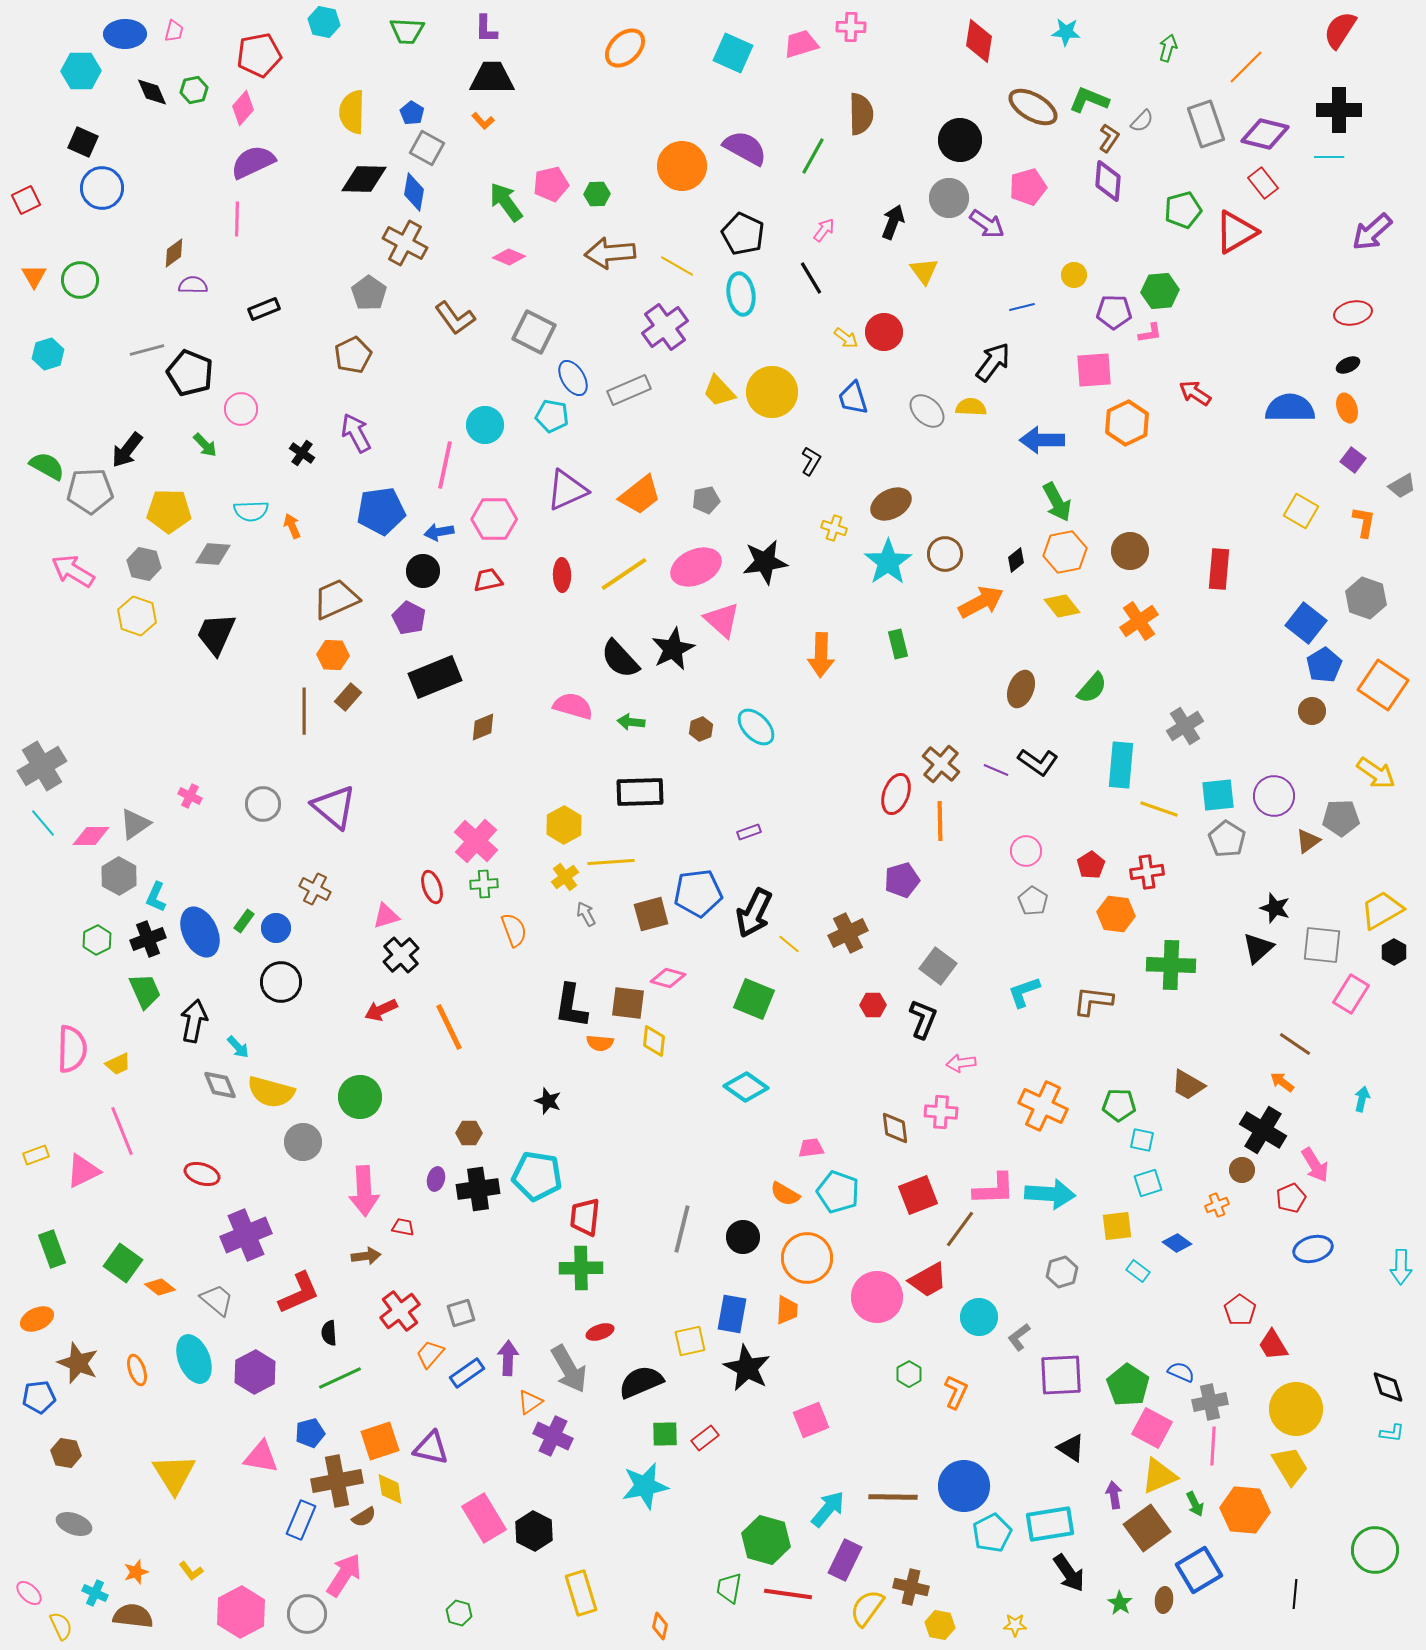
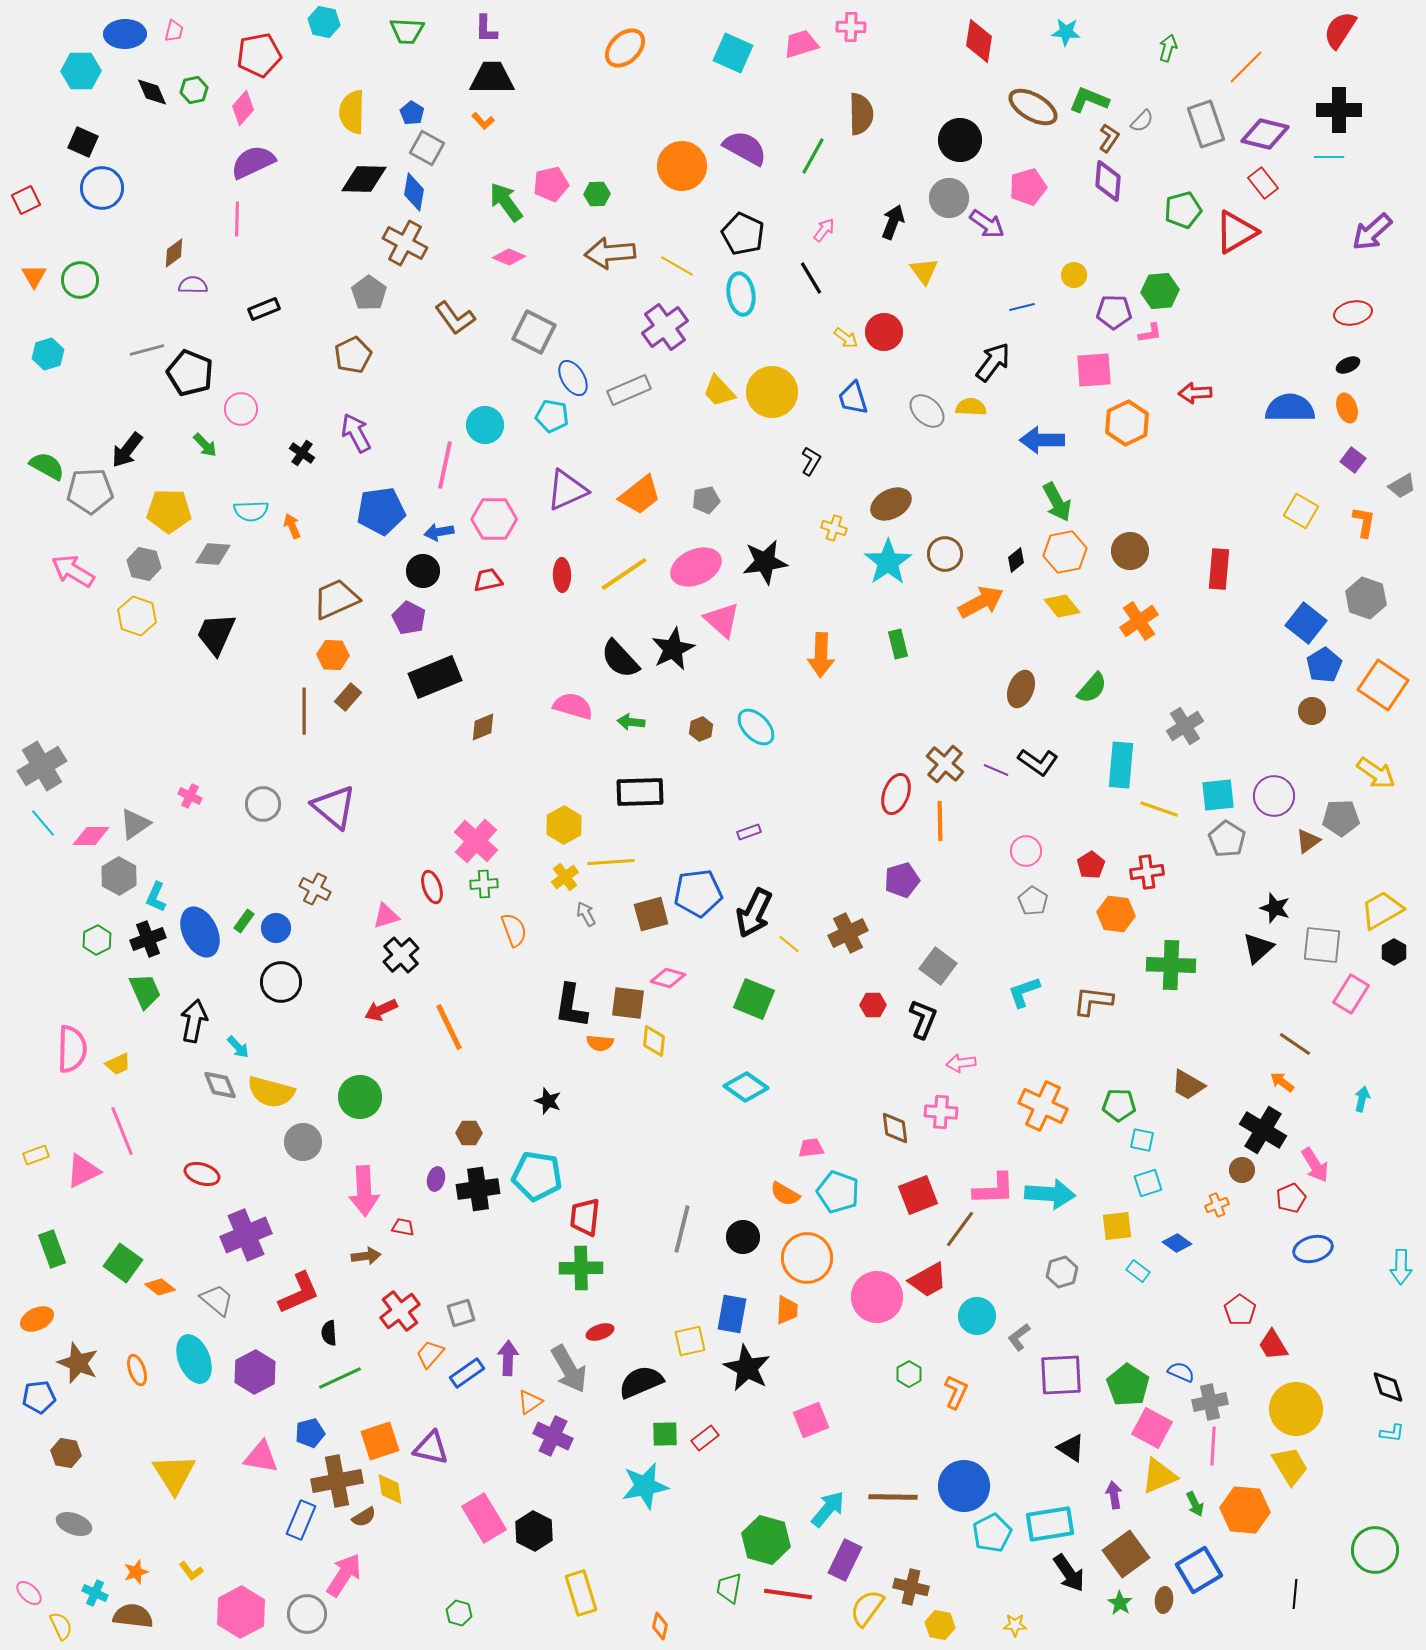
red arrow at (1195, 393): rotated 36 degrees counterclockwise
brown cross at (941, 764): moved 4 px right
cyan circle at (979, 1317): moved 2 px left, 1 px up
brown square at (1147, 1528): moved 21 px left, 26 px down
